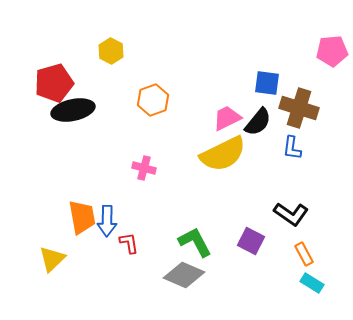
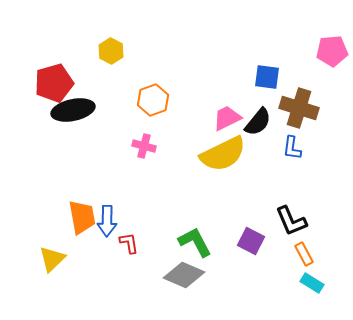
blue square: moved 6 px up
pink cross: moved 22 px up
black L-shape: moved 7 px down; rotated 32 degrees clockwise
